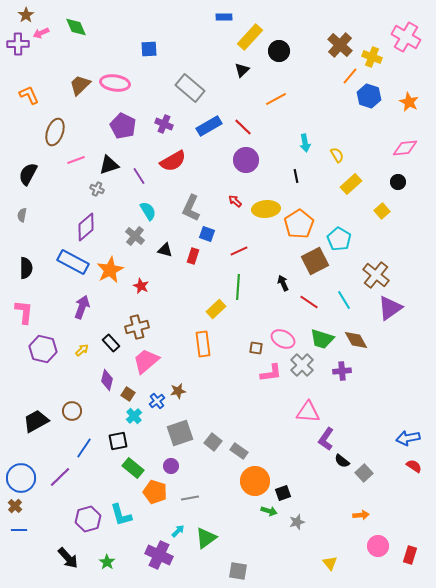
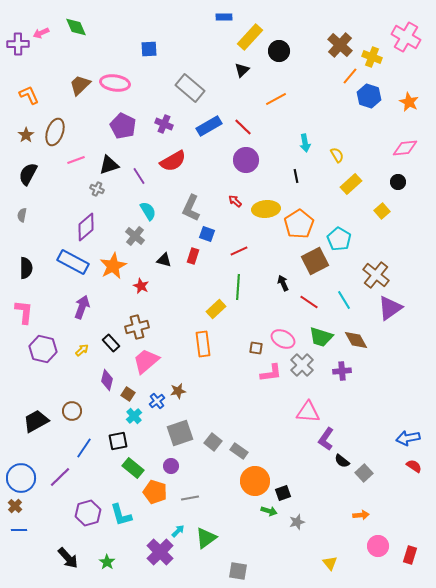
brown star at (26, 15): moved 120 px down
black triangle at (165, 250): moved 1 px left, 10 px down
orange star at (110, 270): moved 3 px right, 4 px up
green trapezoid at (322, 339): moved 1 px left, 2 px up
purple hexagon at (88, 519): moved 6 px up
purple cross at (159, 555): moved 1 px right, 3 px up; rotated 20 degrees clockwise
